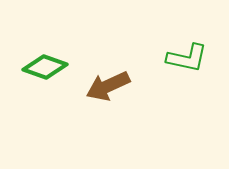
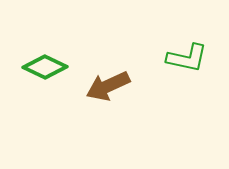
green diamond: rotated 6 degrees clockwise
